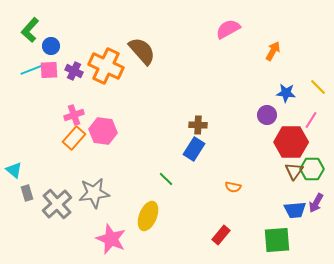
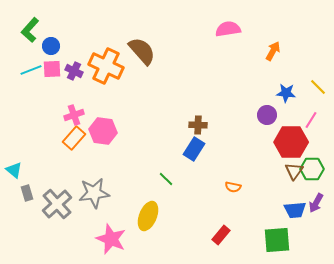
pink semicircle: rotated 20 degrees clockwise
pink square: moved 3 px right, 1 px up
